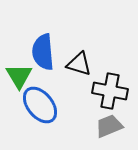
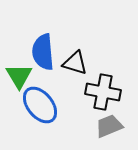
black triangle: moved 4 px left, 1 px up
black cross: moved 7 px left, 1 px down
